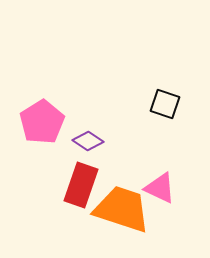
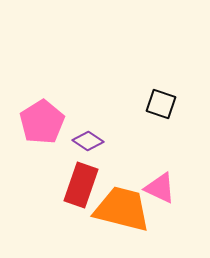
black square: moved 4 px left
orange trapezoid: rotated 4 degrees counterclockwise
